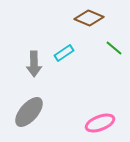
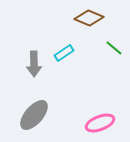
gray ellipse: moved 5 px right, 3 px down
